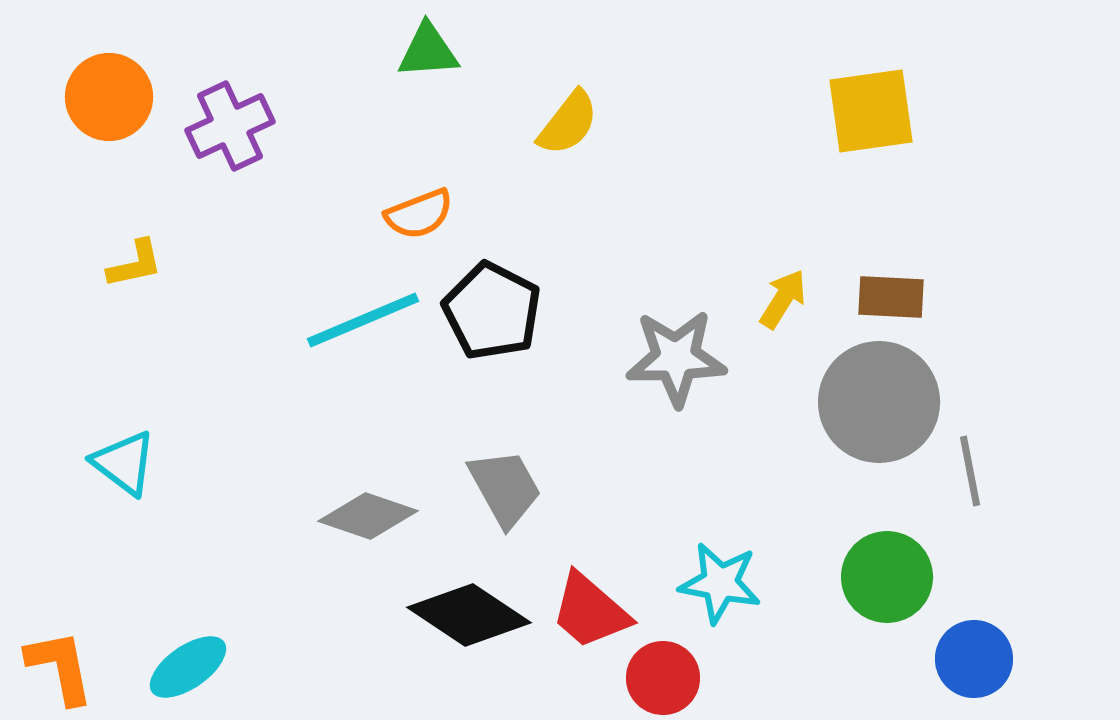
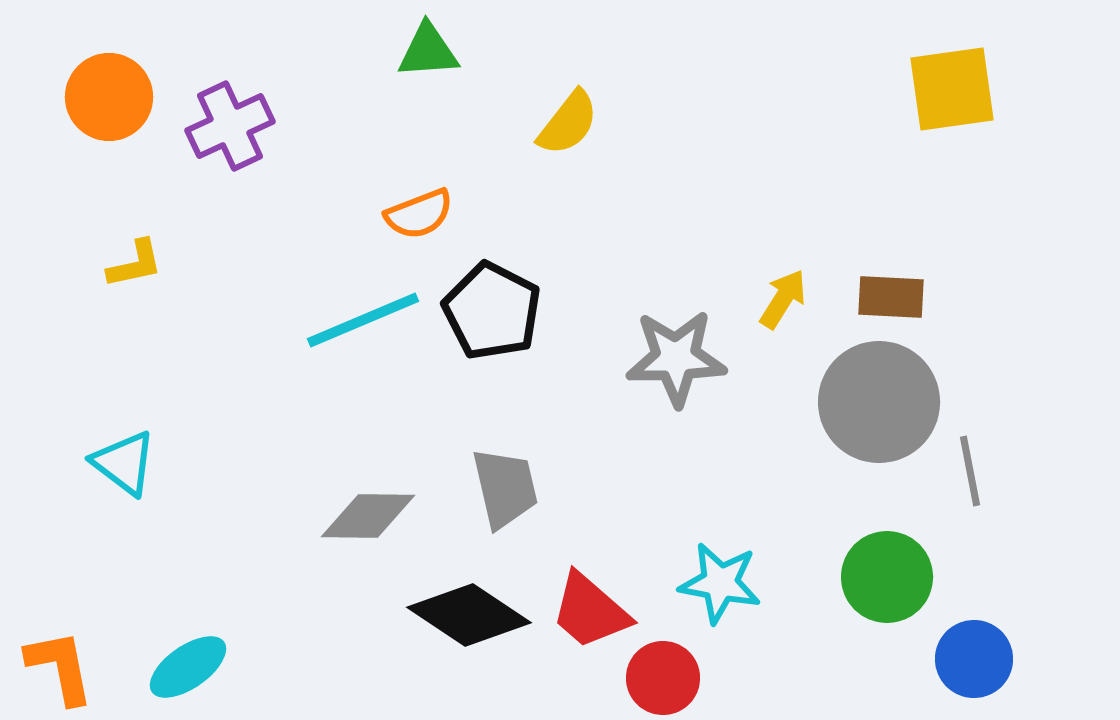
yellow square: moved 81 px right, 22 px up
gray trapezoid: rotated 16 degrees clockwise
gray diamond: rotated 18 degrees counterclockwise
